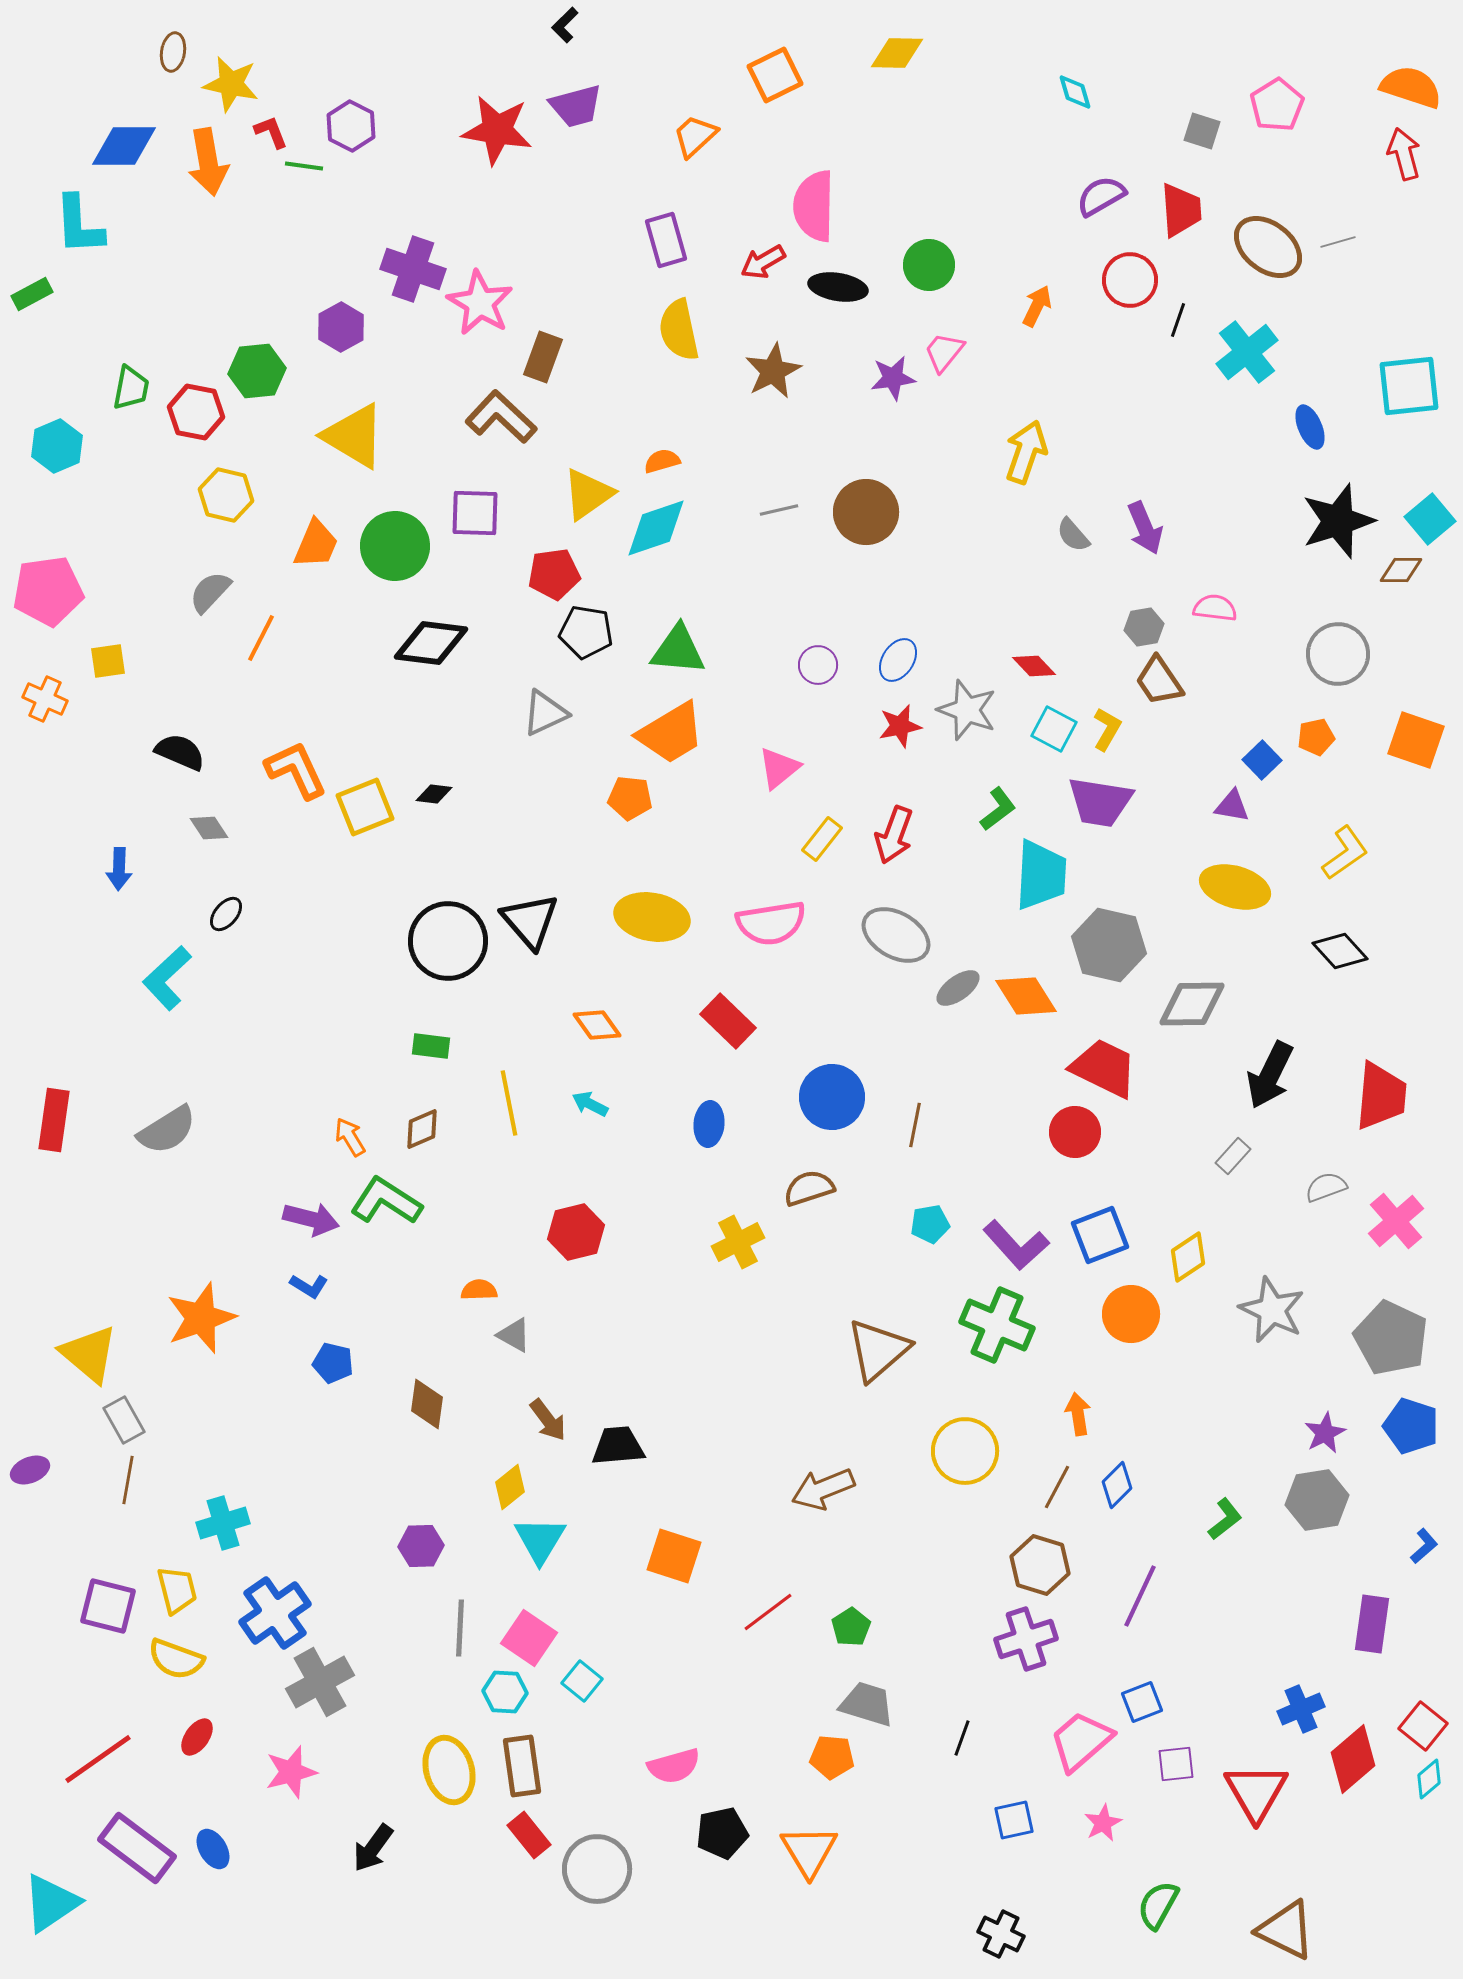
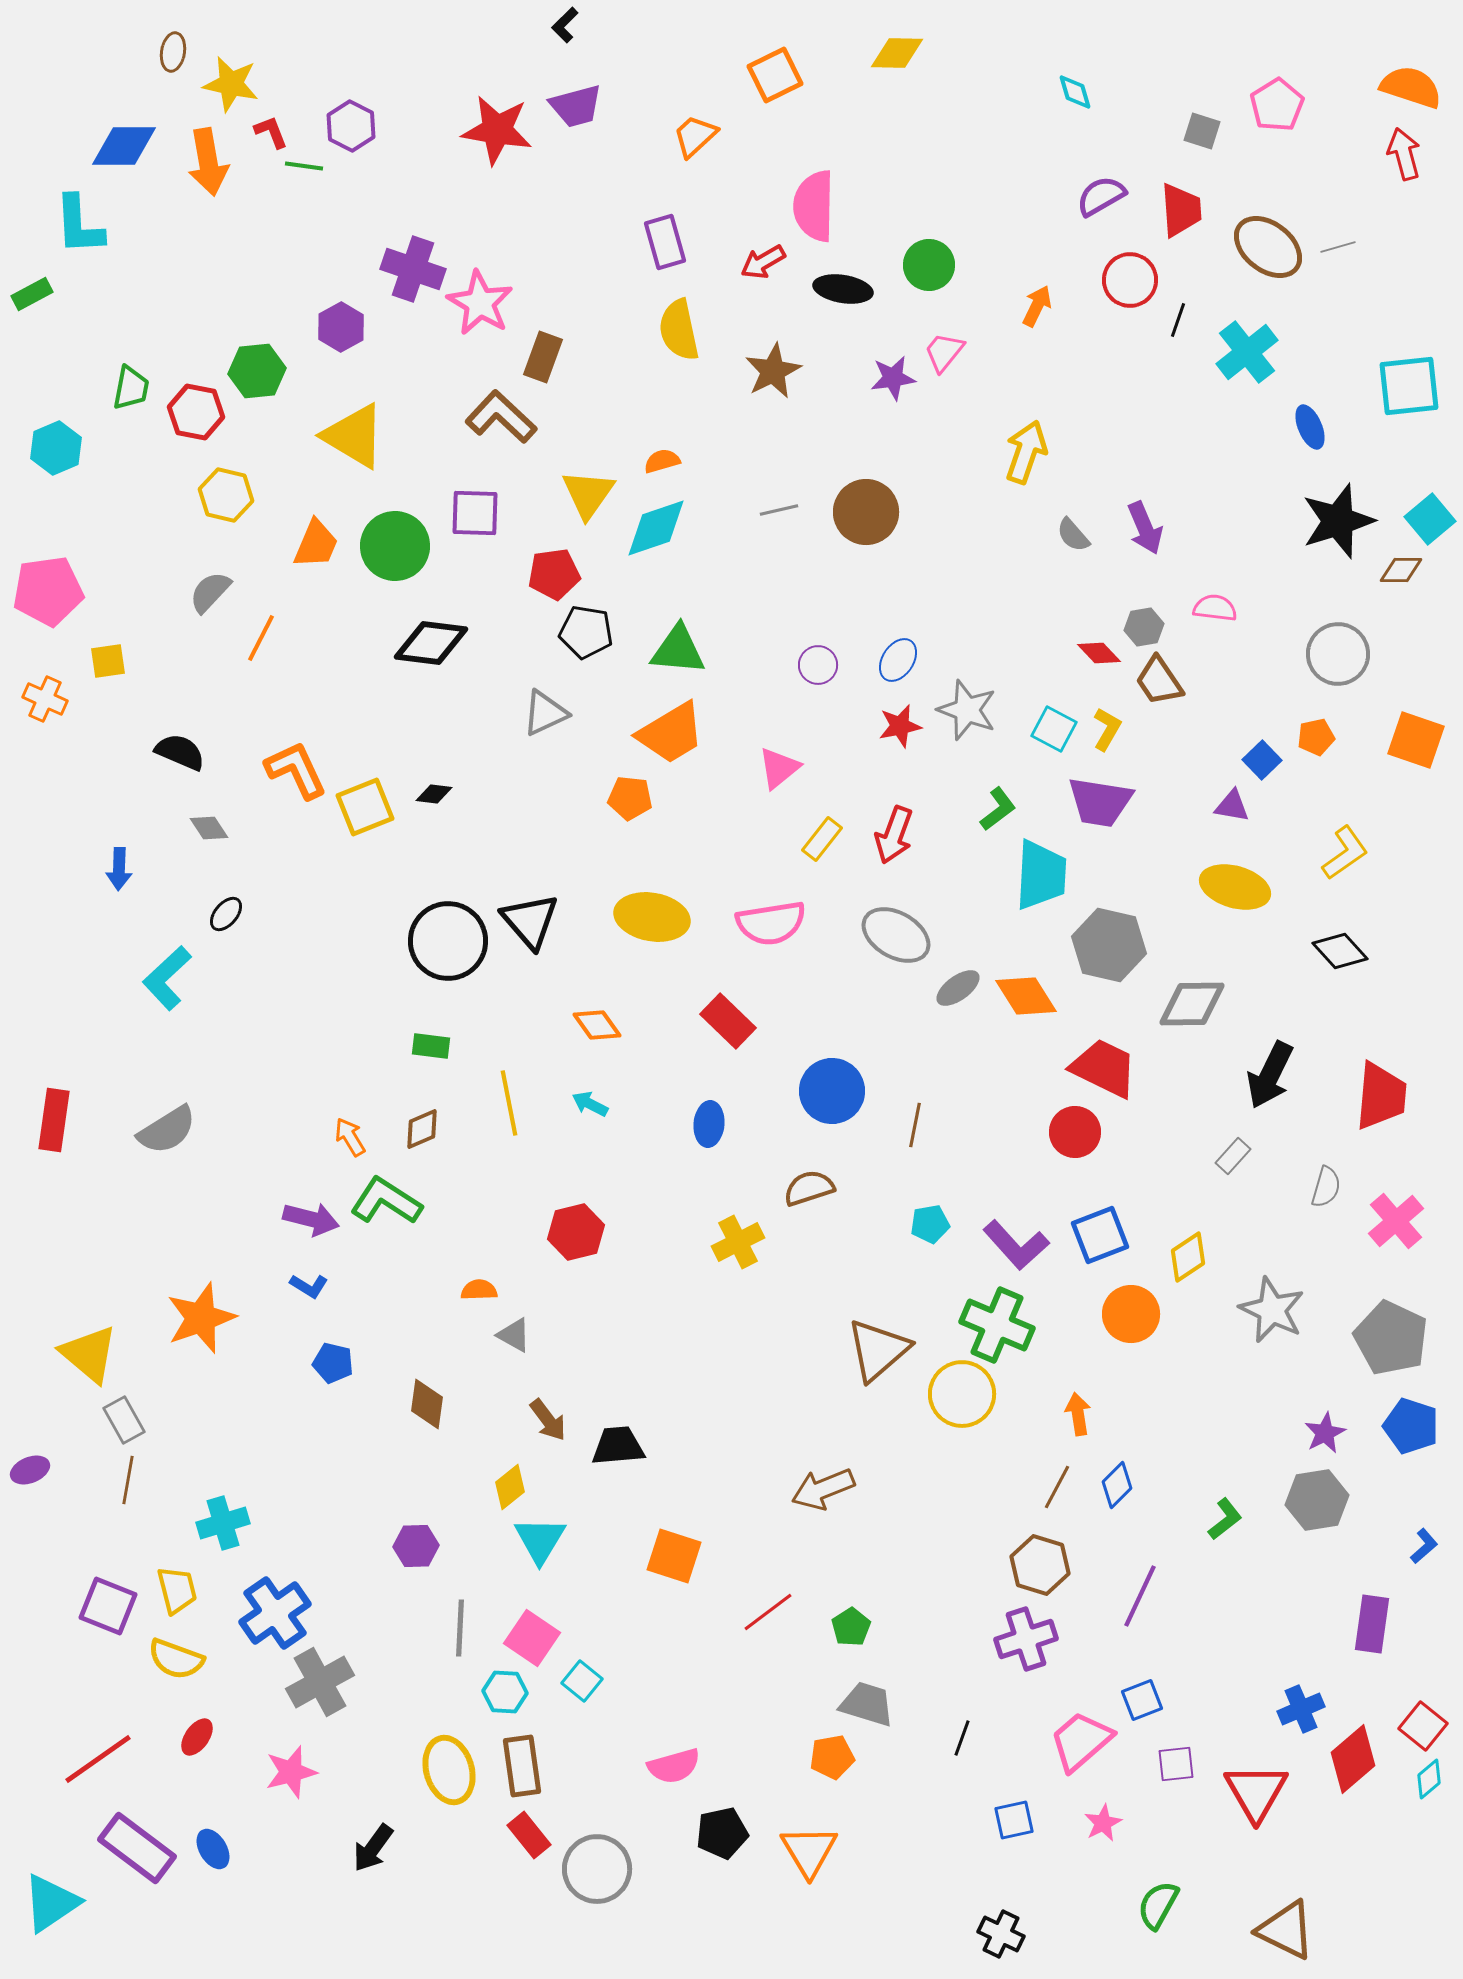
purple rectangle at (666, 240): moved 1 px left, 2 px down
gray line at (1338, 242): moved 5 px down
black ellipse at (838, 287): moved 5 px right, 2 px down
cyan hexagon at (57, 446): moved 1 px left, 2 px down
yellow triangle at (588, 494): rotated 20 degrees counterclockwise
red diamond at (1034, 666): moved 65 px right, 13 px up
blue circle at (832, 1097): moved 6 px up
gray semicircle at (1326, 1187): rotated 126 degrees clockwise
yellow circle at (965, 1451): moved 3 px left, 57 px up
purple hexagon at (421, 1546): moved 5 px left
purple square at (108, 1606): rotated 8 degrees clockwise
pink square at (529, 1638): moved 3 px right
blue square at (1142, 1702): moved 2 px up
orange pentagon at (832, 1757): rotated 15 degrees counterclockwise
